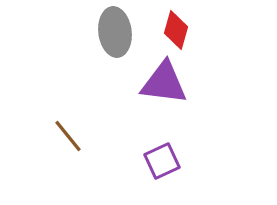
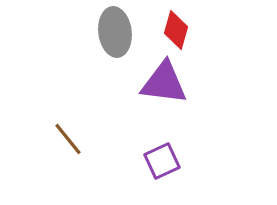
brown line: moved 3 px down
